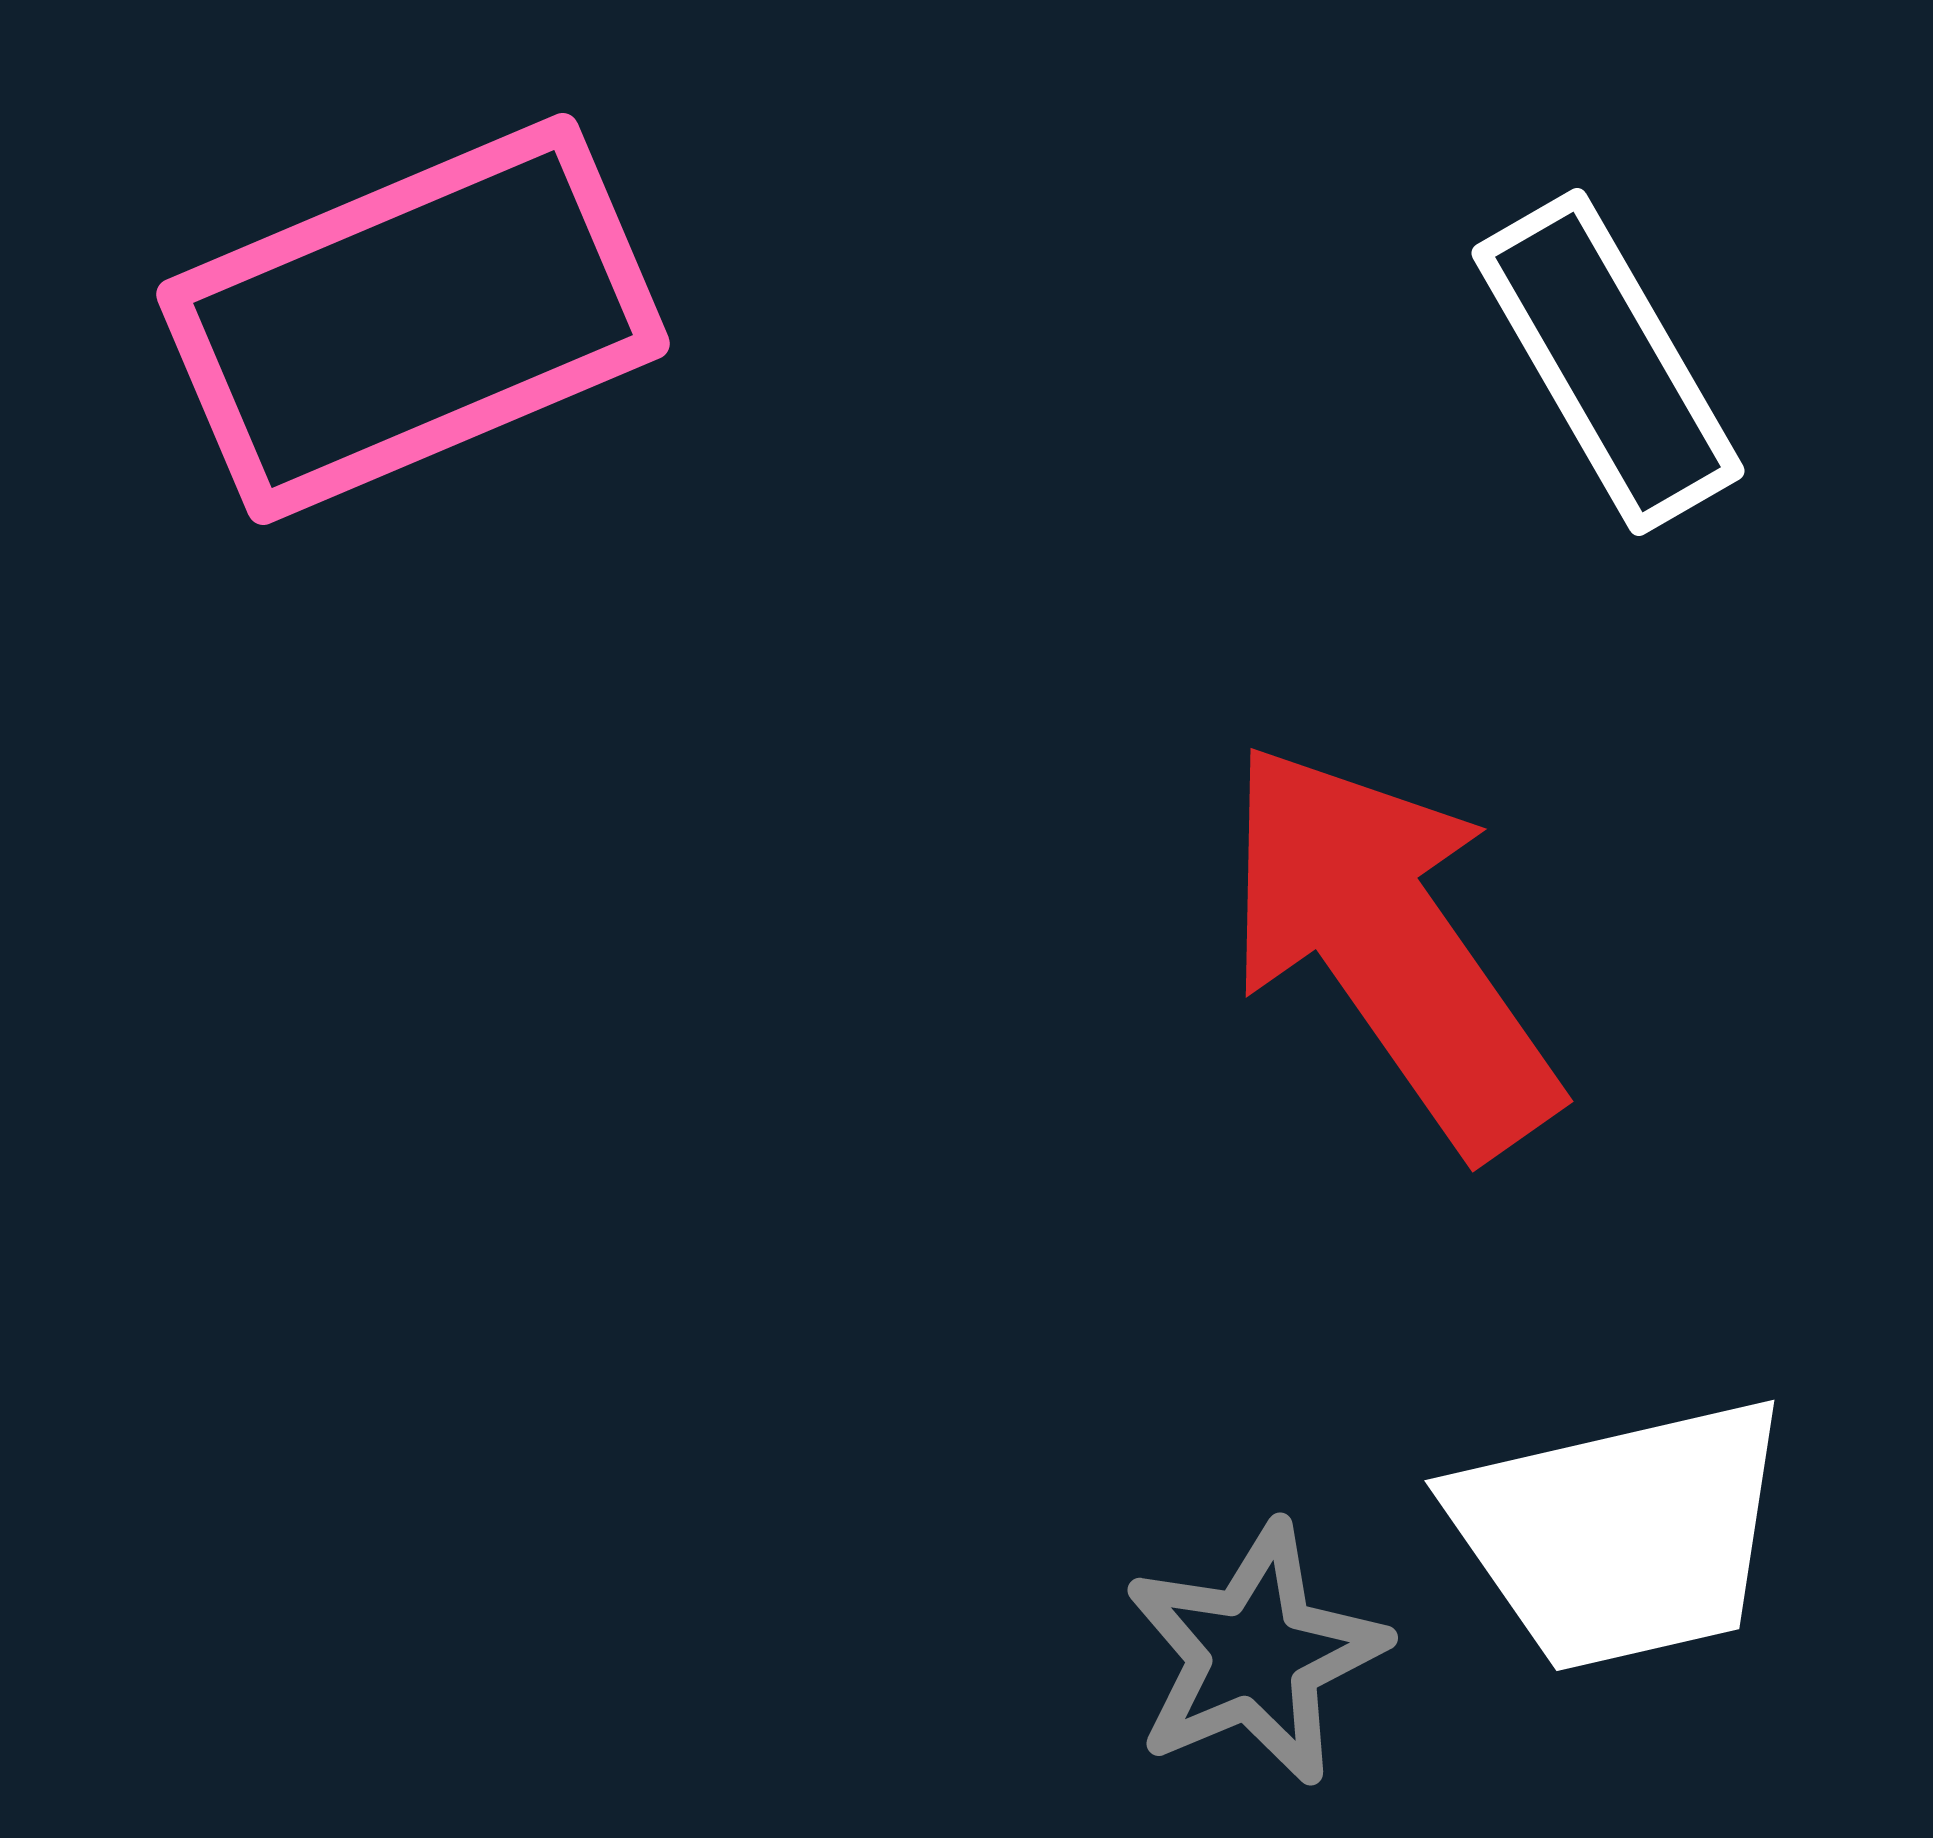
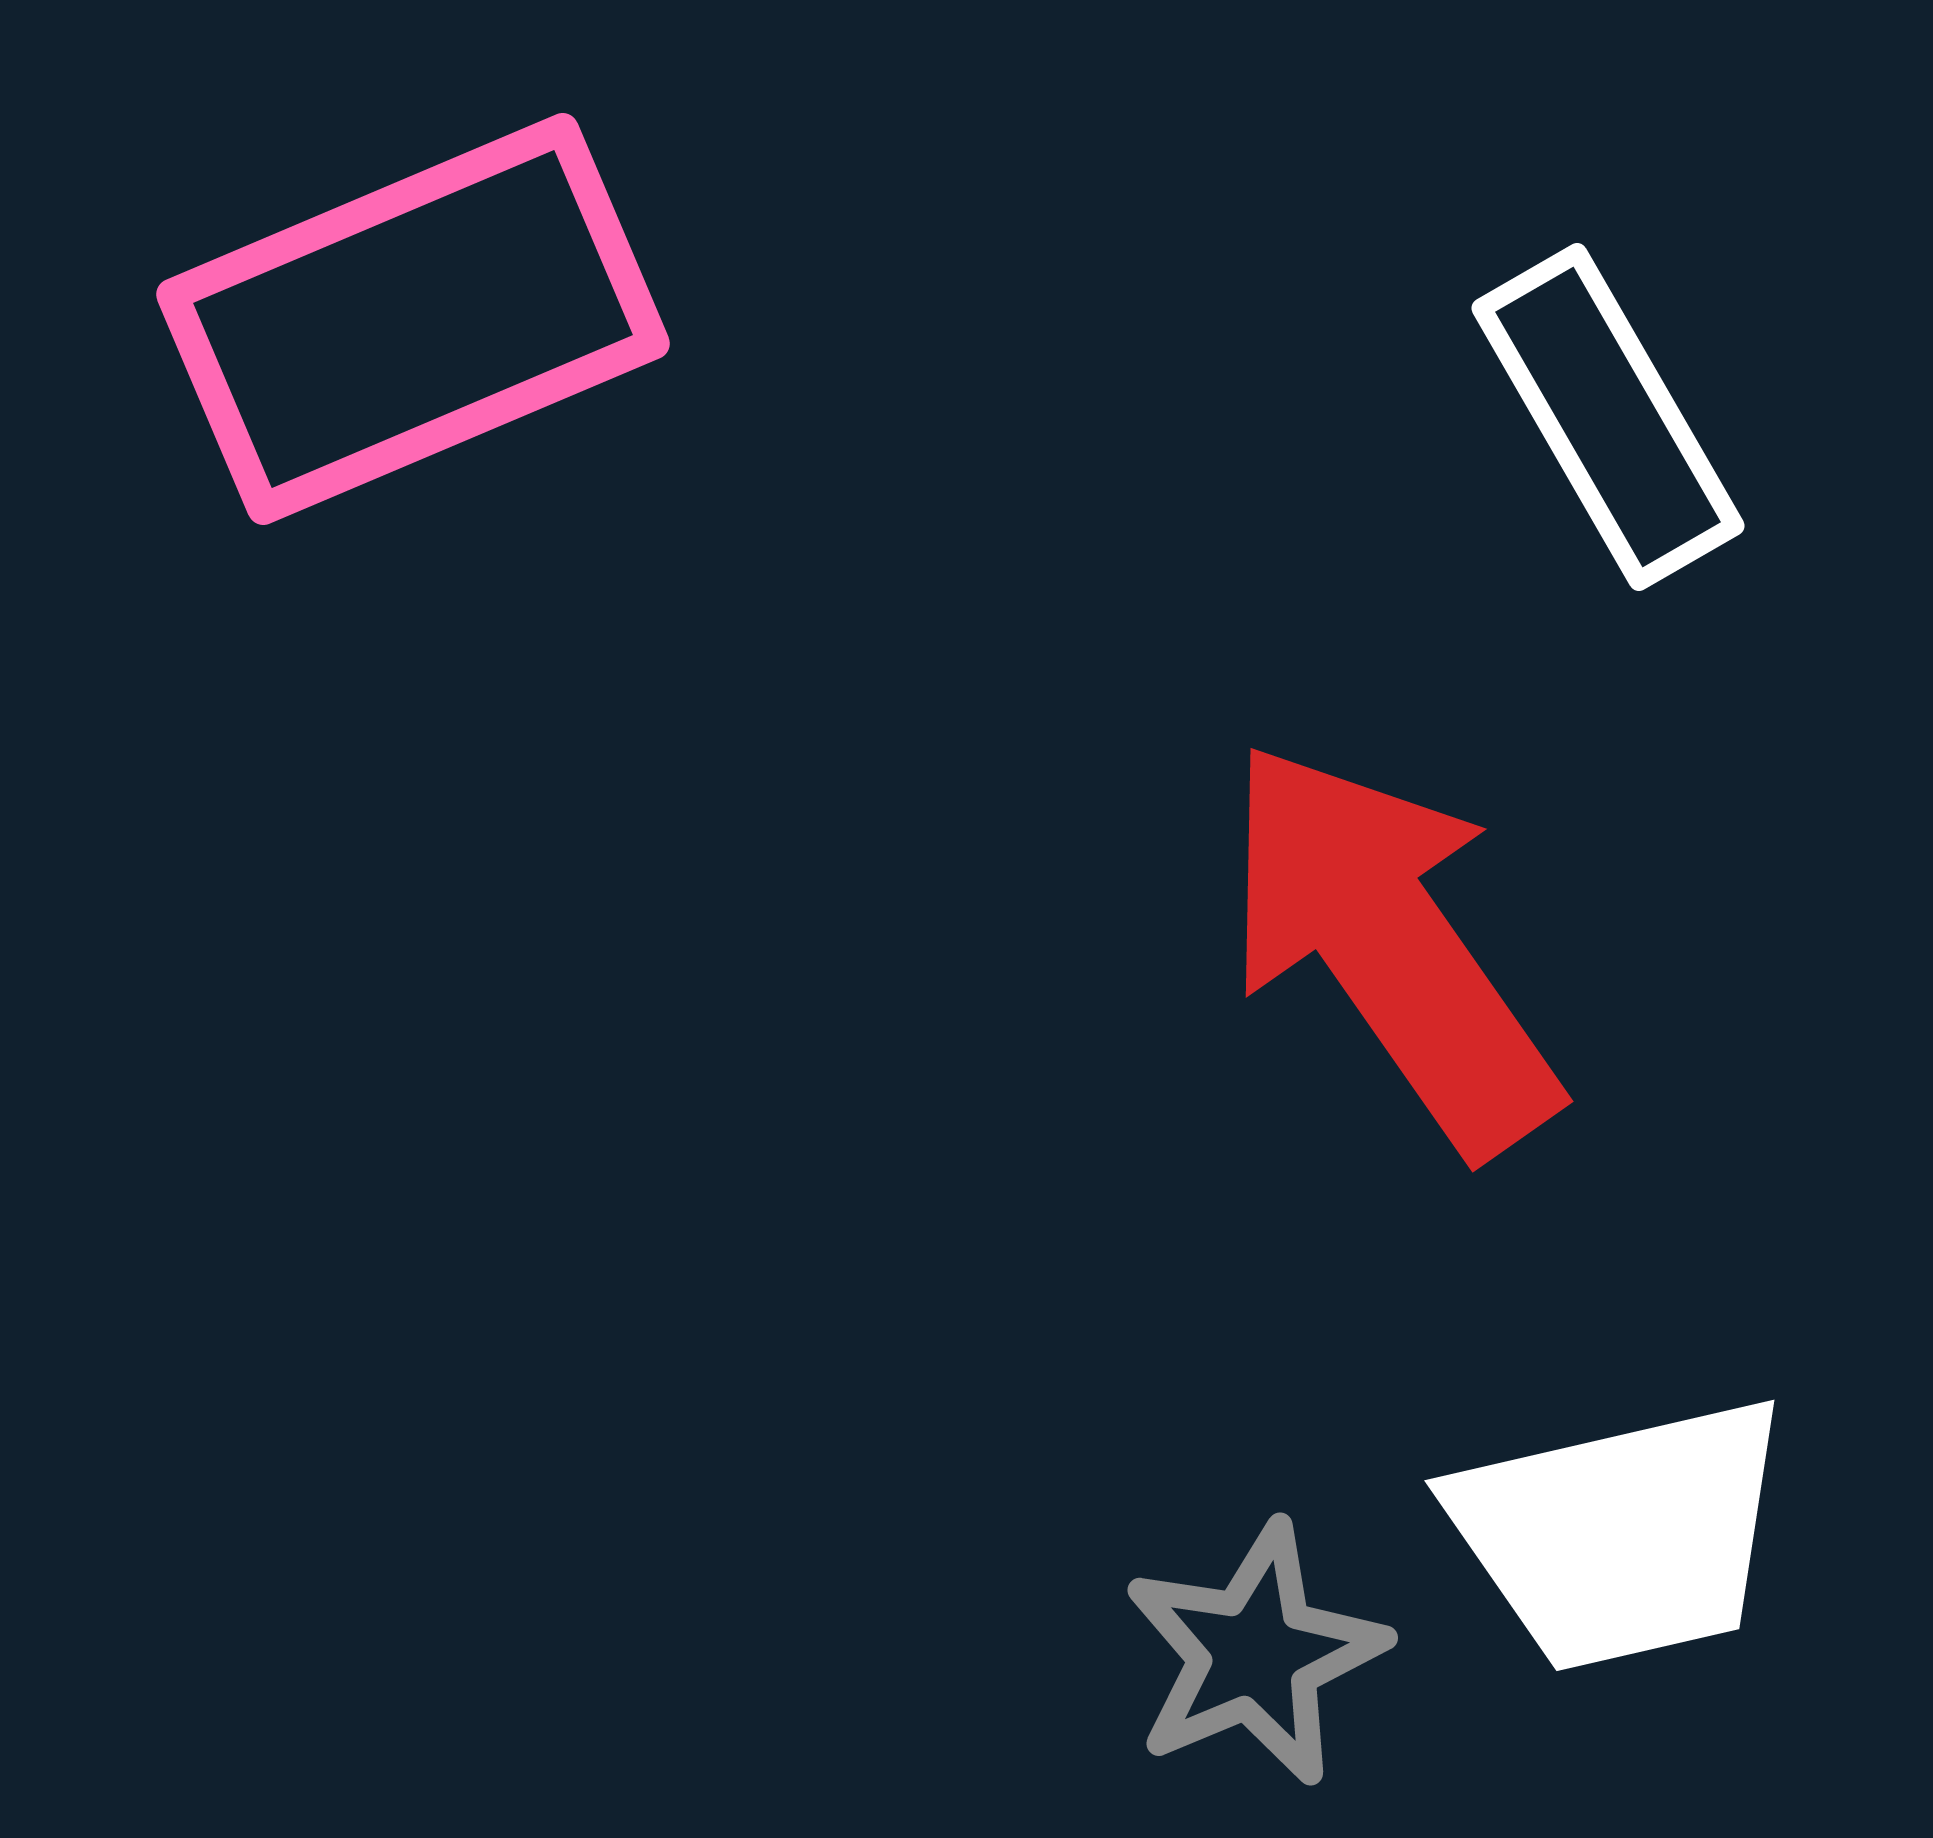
white rectangle: moved 55 px down
